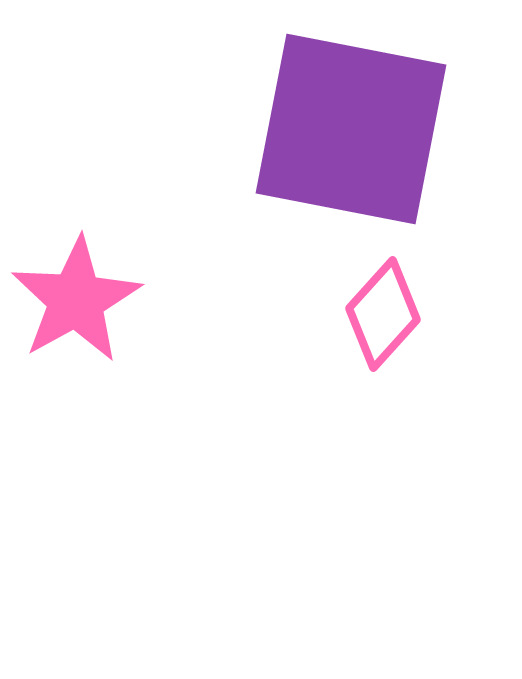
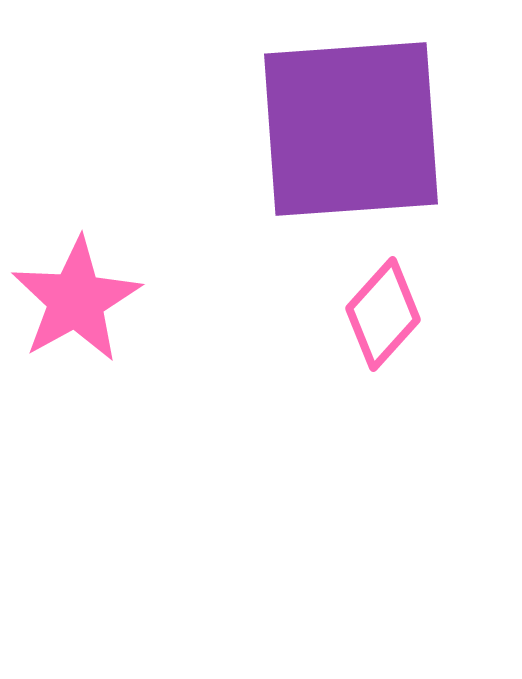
purple square: rotated 15 degrees counterclockwise
